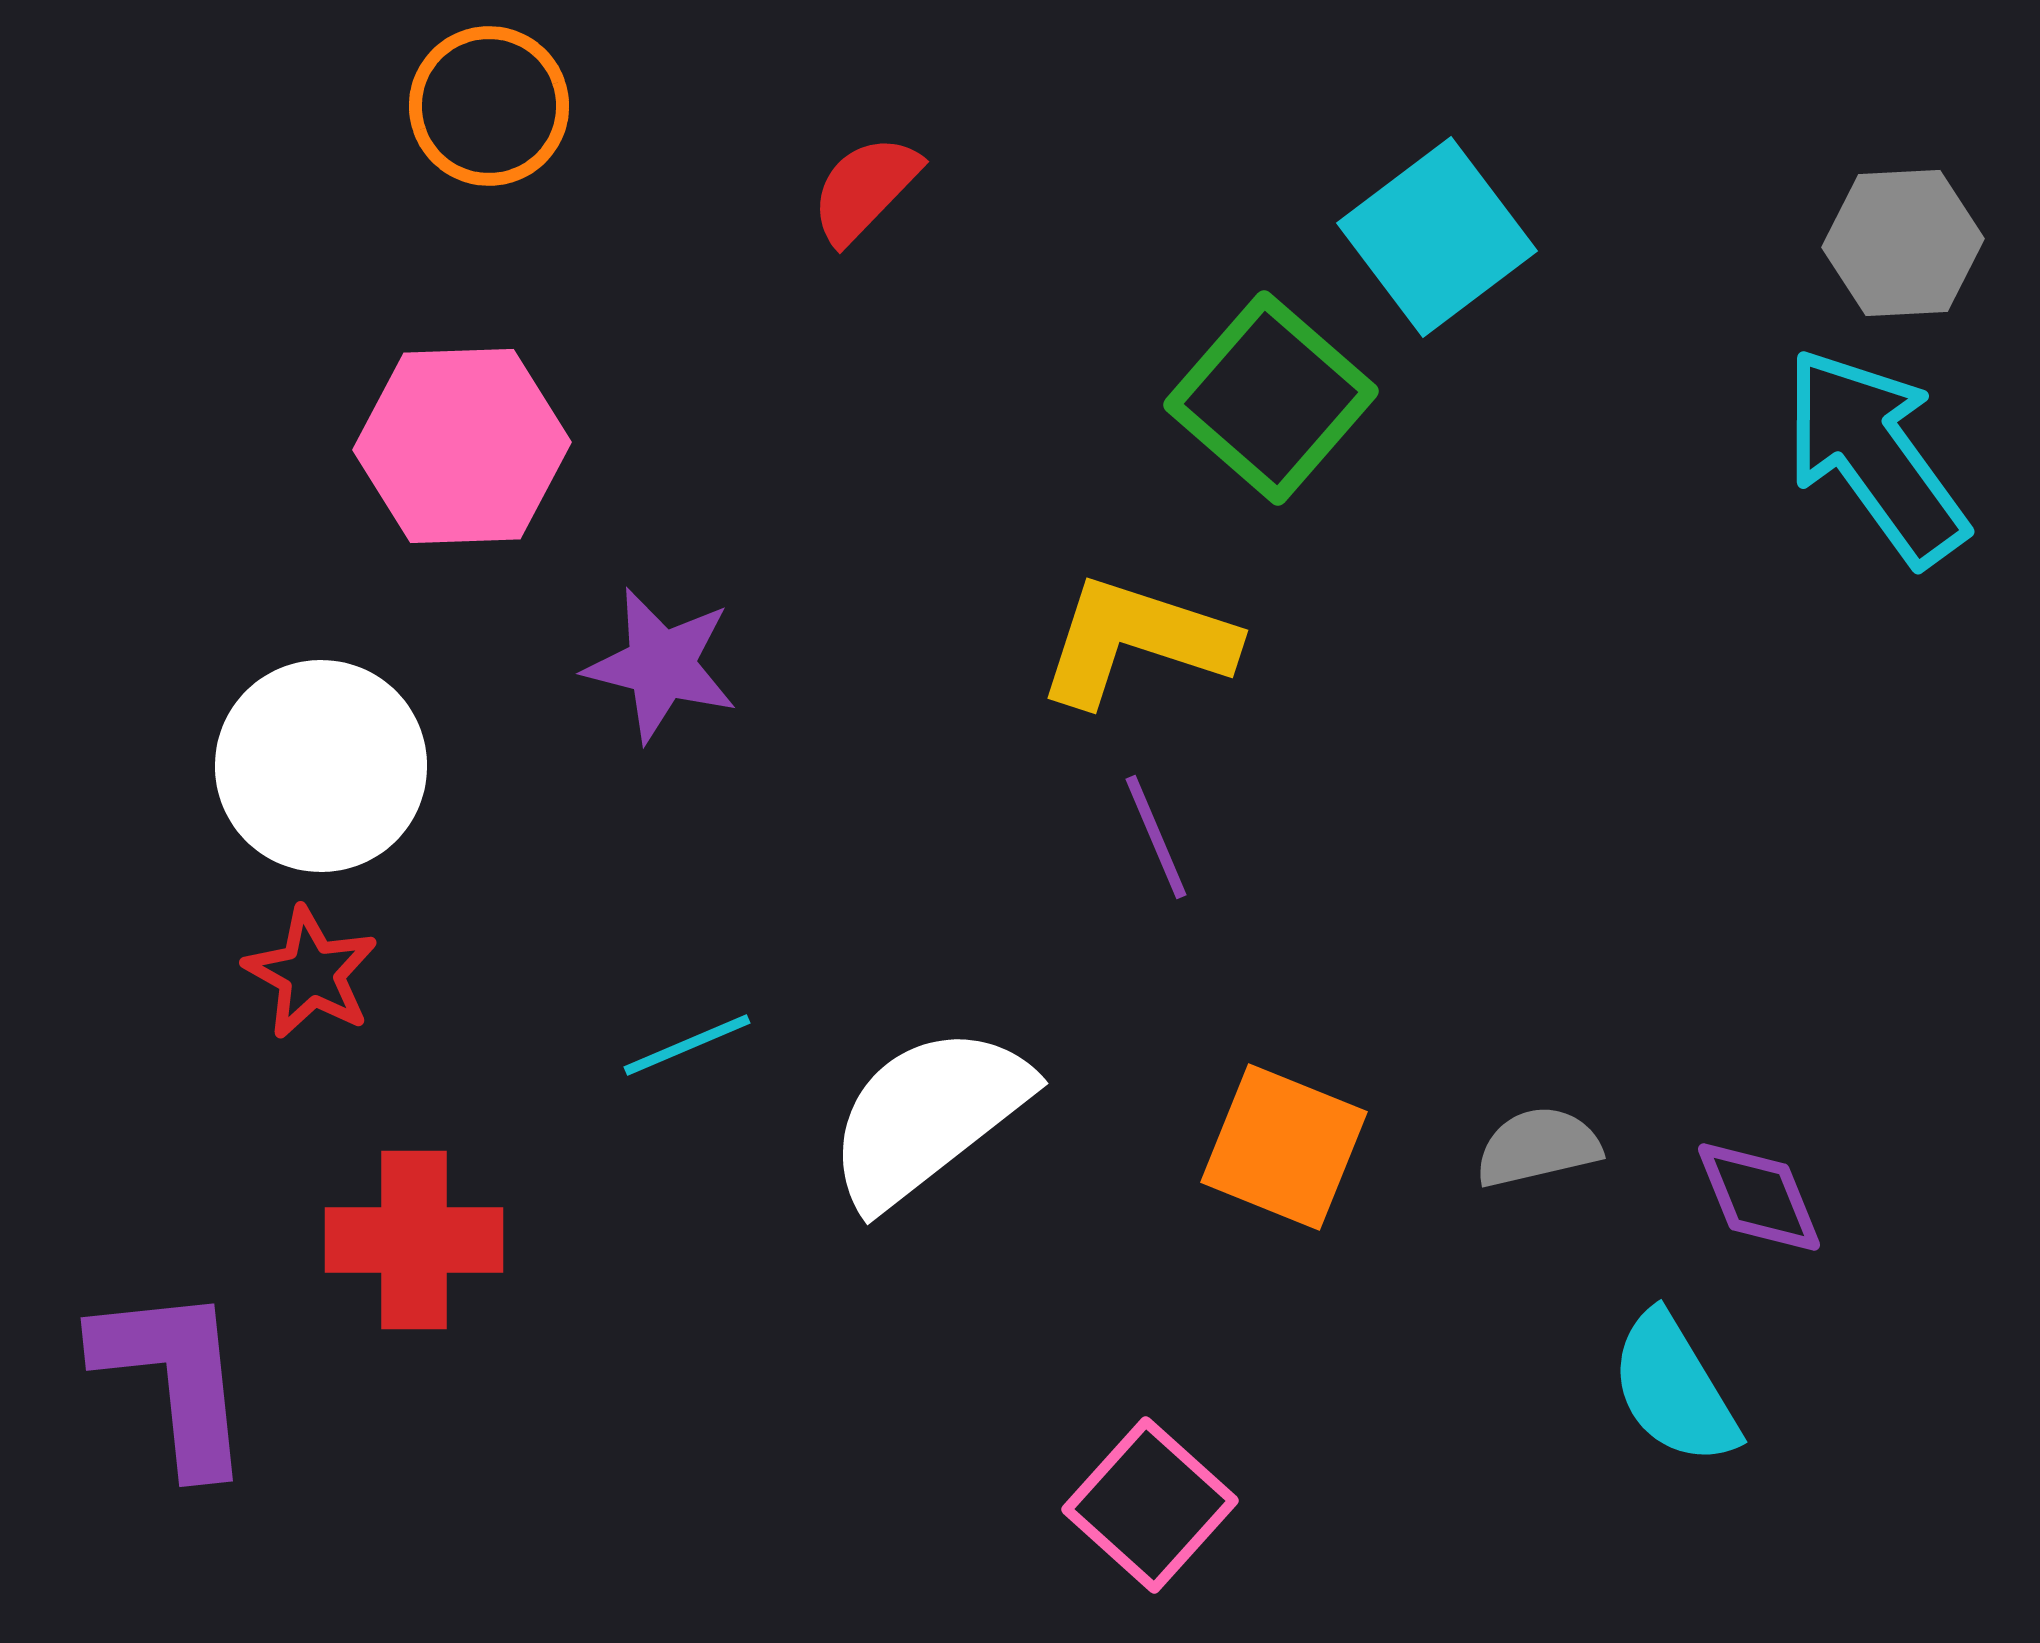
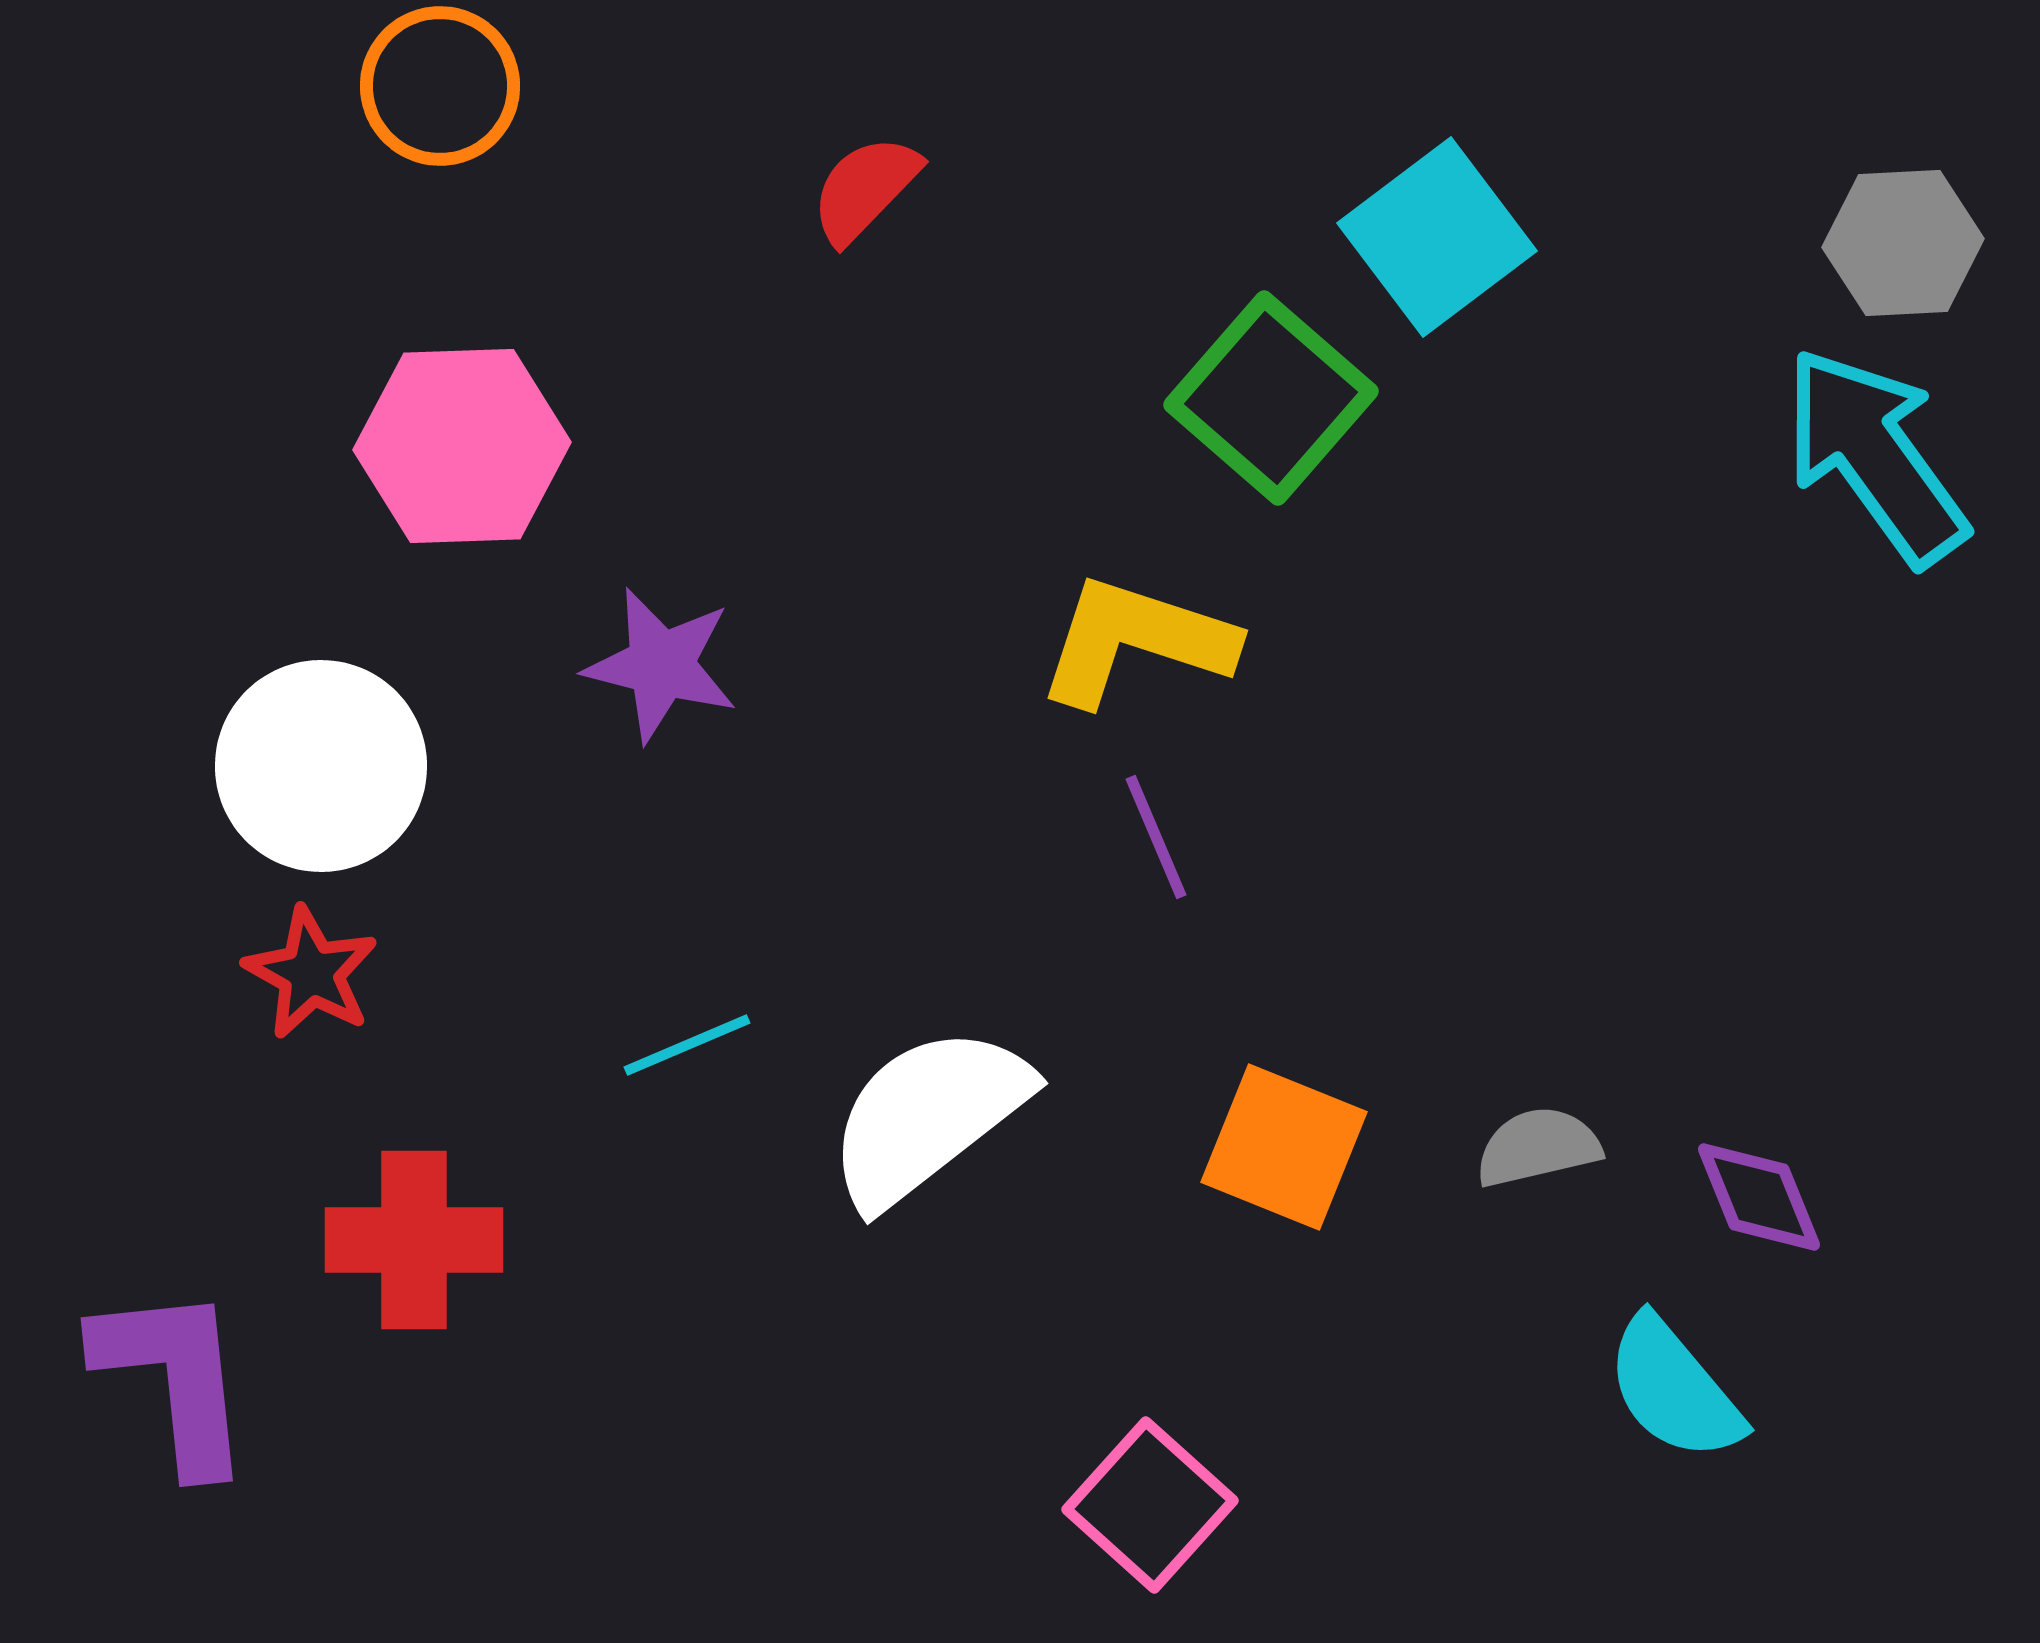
orange circle: moved 49 px left, 20 px up
cyan semicircle: rotated 9 degrees counterclockwise
